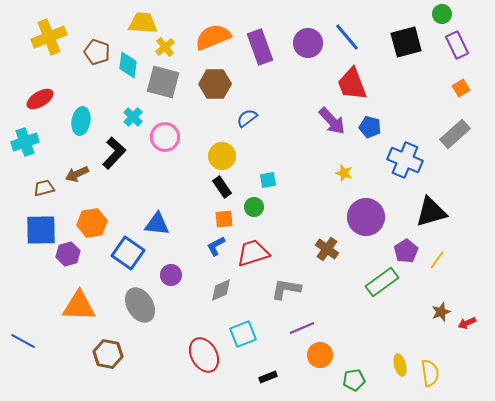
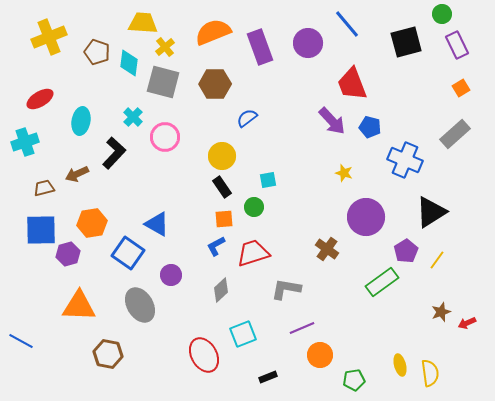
orange semicircle at (213, 37): moved 5 px up
blue line at (347, 37): moved 13 px up
cyan diamond at (128, 65): moved 1 px right, 2 px up
black triangle at (431, 212): rotated 16 degrees counterclockwise
blue triangle at (157, 224): rotated 24 degrees clockwise
gray diamond at (221, 290): rotated 20 degrees counterclockwise
blue line at (23, 341): moved 2 px left
